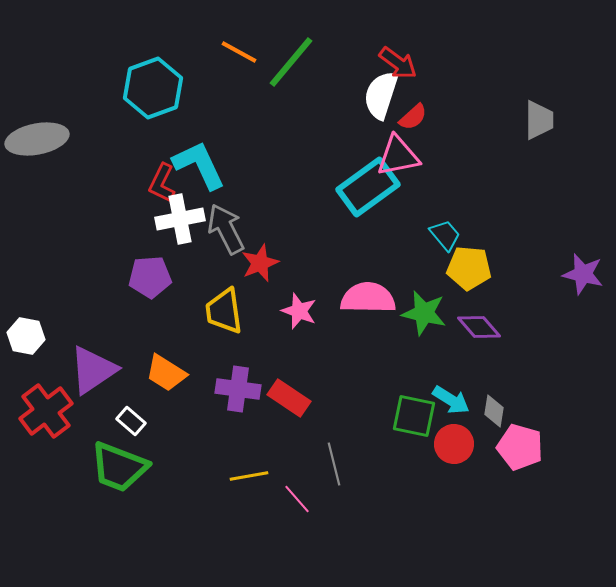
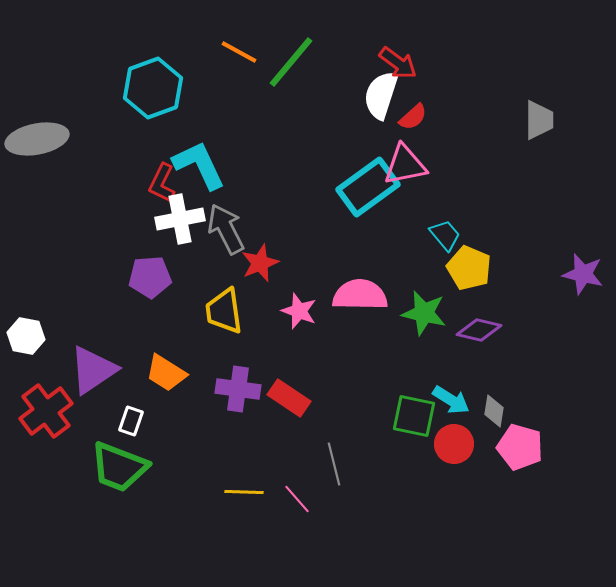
pink triangle: moved 7 px right, 9 px down
yellow pentagon: rotated 18 degrees clockwise
pink semicircle: moved 8 px left, 3 px up
purple diamond: moved 3 px down; rotated 36 degrees counterclockwise
white rectangle: rotated 68 degrees clockwise
yellow line: moved 5 px left, 16 px down; rotated 12 degrees clockwise
